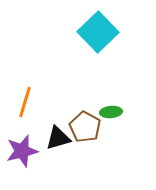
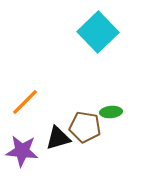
orange line: rotated 28 degrees clockwise
brown pentagon: rotated 20 degrees counterclockwise
purple star: rotated 20 degrees clockwise
